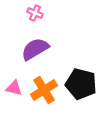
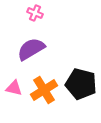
purple semicircle: moved 4 px left
